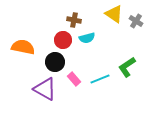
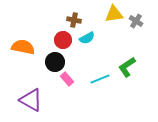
yellow triangle: rotated 42 degrees counterclockwise
cyan semicircle: rotated 14 degrees counterclockwise
pink rectangle: moved 7 px left
purple triangle: moved 14 px left, 11 px down
